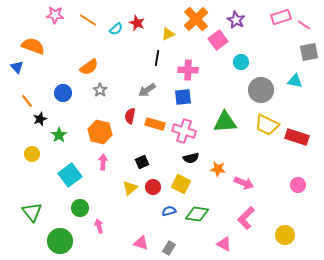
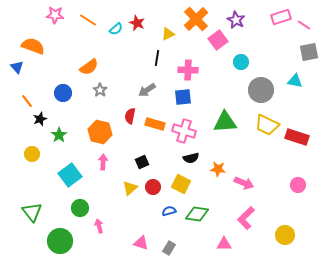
pink triangle at (224, 244): rotated 28 degrees counterclockwise
